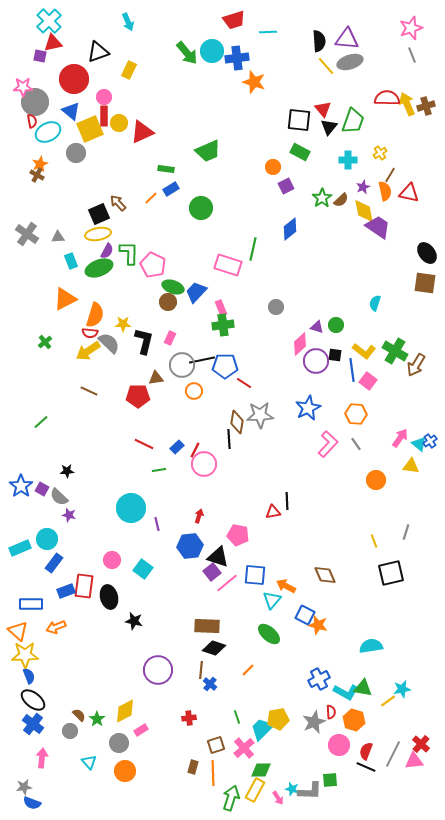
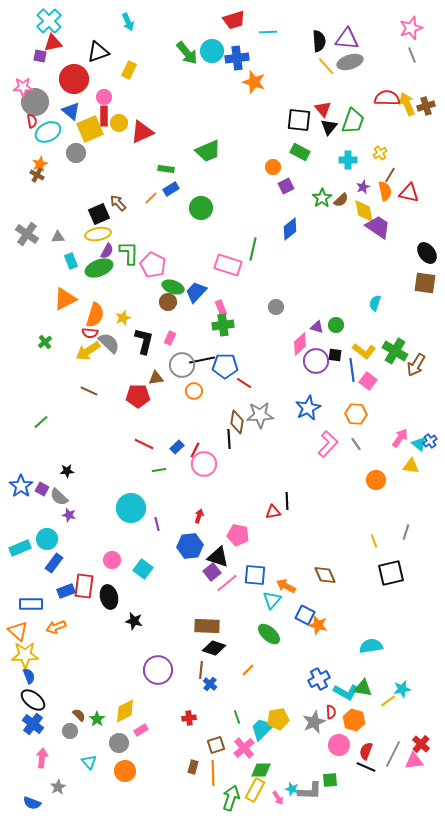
yellow star at (123, 324): moved 6 px up; rotated 21 degrees counterclockwise
gray star at (24, 787): moved 34 px right; rotated 21 degrees counterclockwise
